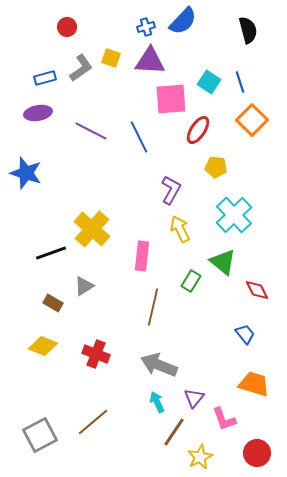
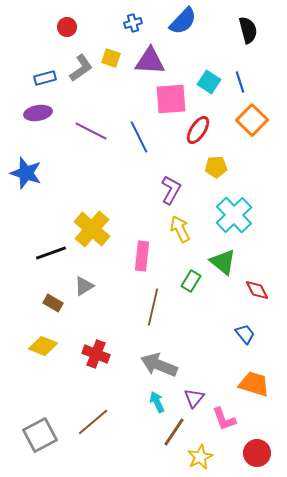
blue cross at (146, 27): moved 13 px left, 4 px up
yellow pentagon at (216, 167): rotated 10 degrees counterclockwise
